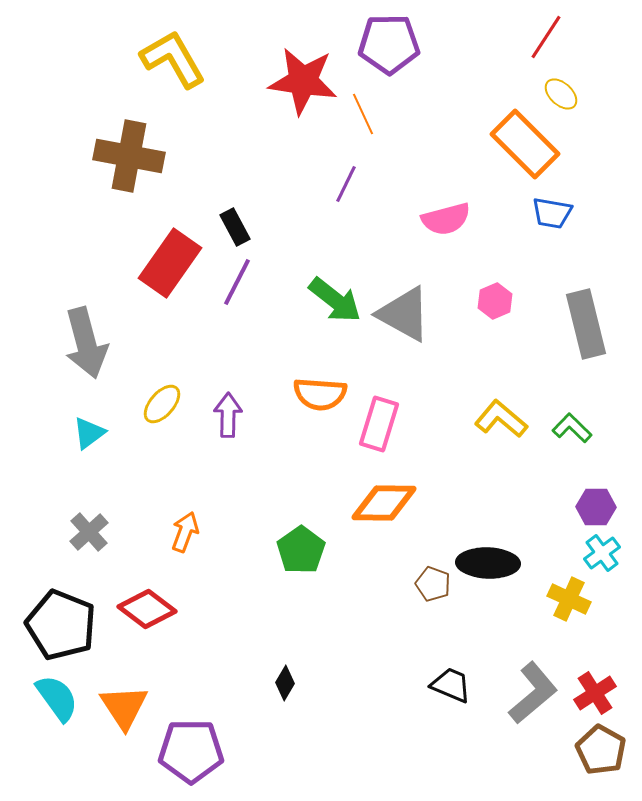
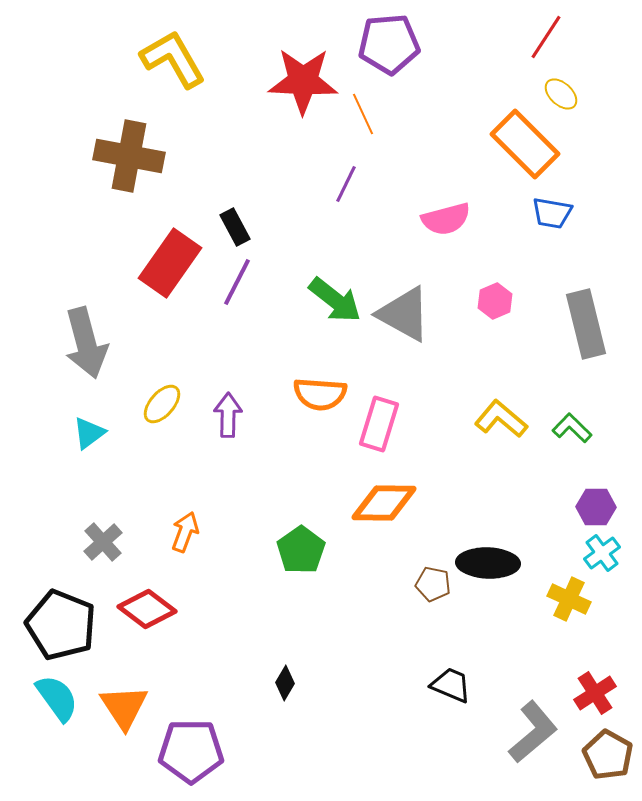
purple pentagon at (389, 44): rotated 4 degrees counterclockwise
red star at (303, 81): rotated 6 degrees counterclockwise
gray cross at (89, 532): moved 14 px right, 10 px down
brown pentagon at (433, 584): rotated 8 degrees counterclockwise
gray L-shape at (533, 693): moved 39 px down
brown pentagon at (601, 750): moved 7 px right, 5 px down
